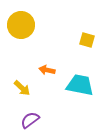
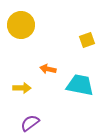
yellow square: rotated 35 degrees counterclockwise
orange arrow: moved 1 px right, 1 px up
yellow arrow: rotated 42 degrees counterclockwise
purple semicircle: moved 3 px down
